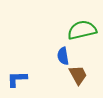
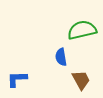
blue semicircle: moved 2 px left, 1 px down
brown trapezoid: moved 3 px right, 5 px down
